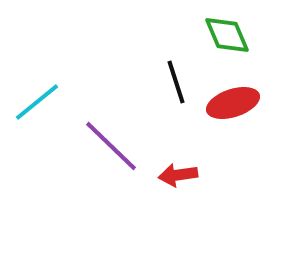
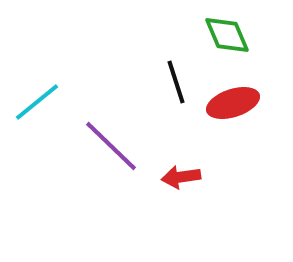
red arrow: moved 3 px right, 2 px down
